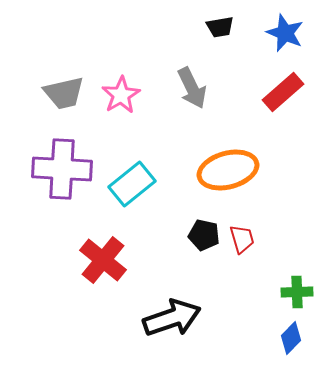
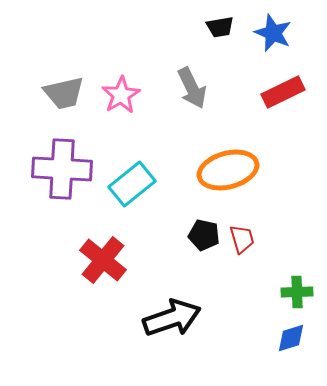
blue star: moved 12 px left
red rectangle: rotated 15 degrees clockwise
blue diamond: rotated 28 degrees clockwise
